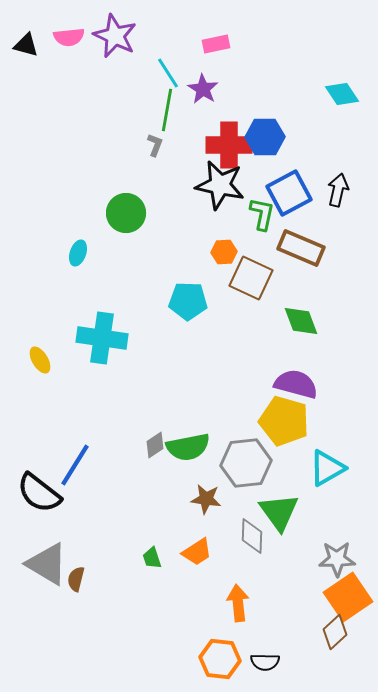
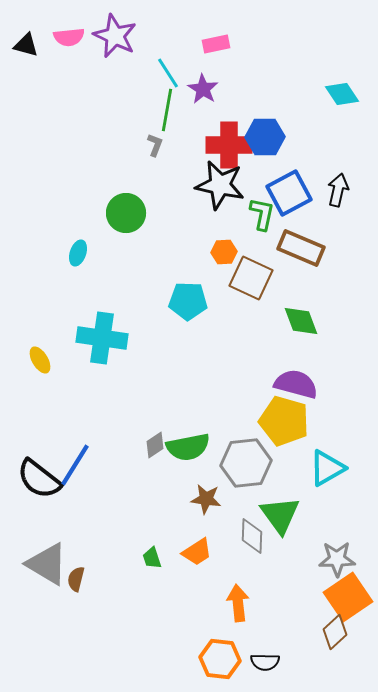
black semicircle at (39, 493): moved 14 px up
green triangle at (279, 512): moved 1 px right, 3 px down
